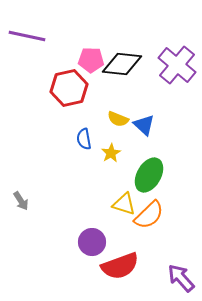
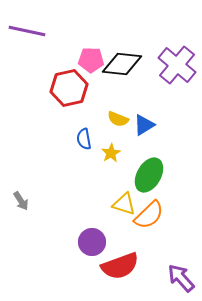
purple line: moved 5 px up
blue triangle: rotated 45 degrees clockwise
